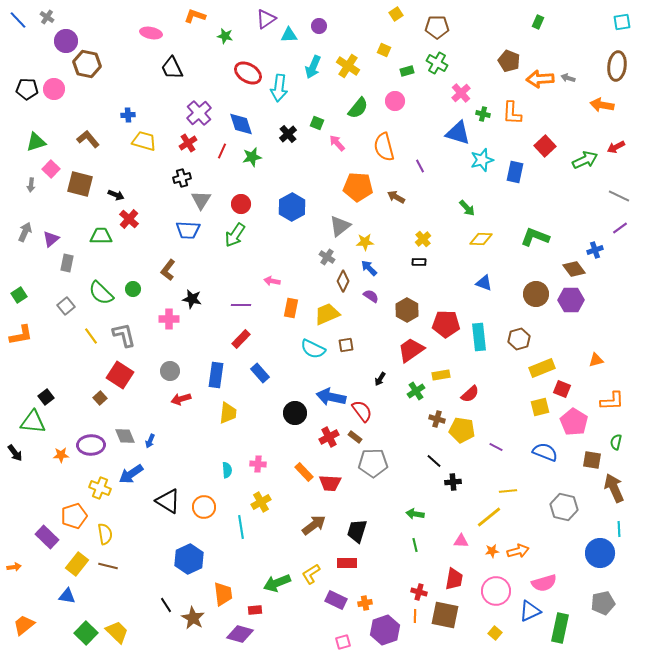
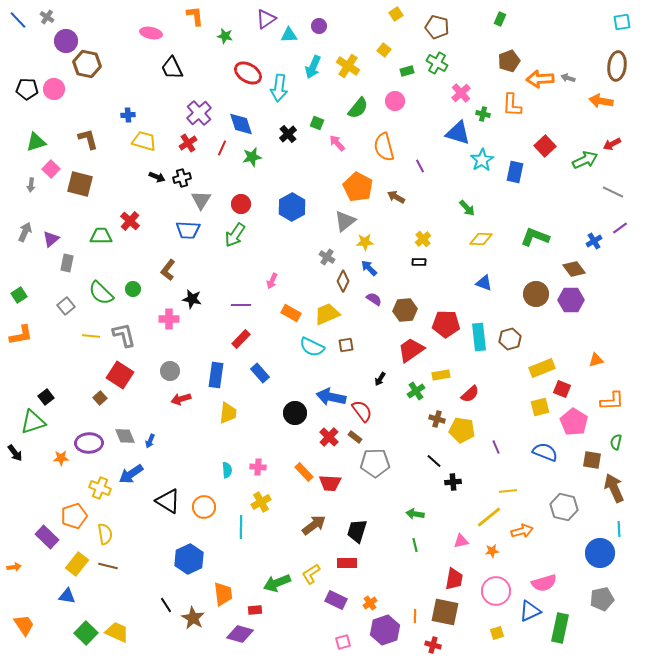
orange L-shape at (195, 16): rotated 65 degrees clockwise
green rectangle at (538, 22): moved 38 px left, 3 px up
brown pentagon at (437, 27): rotated 15 degrees clockwise
yellow square at (384, 50): rotated 16 degrees clockwise
brown pentagon at (509, 61): rotated 30 degrees clockwise
orange arrow at (602, 105): moved 1 px left, 4 px up
orange L-shape at (512, 113): moved 8 px up
brown L-shape at (88, 139): rotated 25 degrees clockwise
red arrow at (616, 147): moved 4 px left, 3 px up
red line at (222, 151): moved 3 px up
cyan star at (482, 160): rotated 15 degrees counterclockwise
orange pentagon at (358, 187): rotated 24 degrees clockwise
black arrow at (116, 195): moved 41 px right, 18 px up
gray line at (619, 196): moved 6 px left, 4 px up
red cross at (129, 219): moved 1 px right, 2 px down
gray triangle at (340, 226): moved 5 px right, 5 px up
blue cross at (595, 250): moved 1 px left, 9 px up; rotated 14 degrees counterclockwise
pink arrow at (272, 281): rotated 77 degrees counterclockwise
purple semicircle at (371, 296): moved 3 px right, 3 px down
orange rectangle at (291, 308): moved 5 px down; rotated 72 degrees counterclockwise
brown hexagon at (407, 310): moved 2 px left; rotated 25 degrees clockwise
yellow line at (91, 336): rotated 48 degrees counterclockwise
brown hexagon at (519, 339): moved 9 px left
cyan semicircle at (313, 349): moved 1 px left, 2 px up
green triangle at (33, 422): rotated 24 degrees counterclockwise
red cross at (329, 437): rotated 18 degrees counterclockwise
purple ellipse at (91, 445): moved 2 px left, 2 px up
purple line at (496, 447): rotated 40 degrees clockwise
orange star at (61, 455): moved 3 px down
gray pentagon at (373, 463): moved 2 px right
pink cross at (258, 464): moved 3 px down
cyan line at (241, 527): rotated 10 degrees clockwise
pink triangle at (461, 541): rotated 14 degrees counterclockwise
orange arrow at (518, 551): moved 4 px right, 20 px up
red cross at (419, 592): moved 14 px right, 53 px down
orange cross at (365, 603): moved 5 px right; rotated 24 degrees counterclockwise
gray pentagon at (603, 603): moved 1 px left, 4 px up
brown square at (445, 615): moved 3 px up
orange trapezoid at (24, 625): rotated 95 degrees clockwise
yellow trapezoid at (117, 632): rotated 20 degrees counterclockwise
yellow square at (495, 633): moved 2 px right; rotated 32 degrees clockwise
